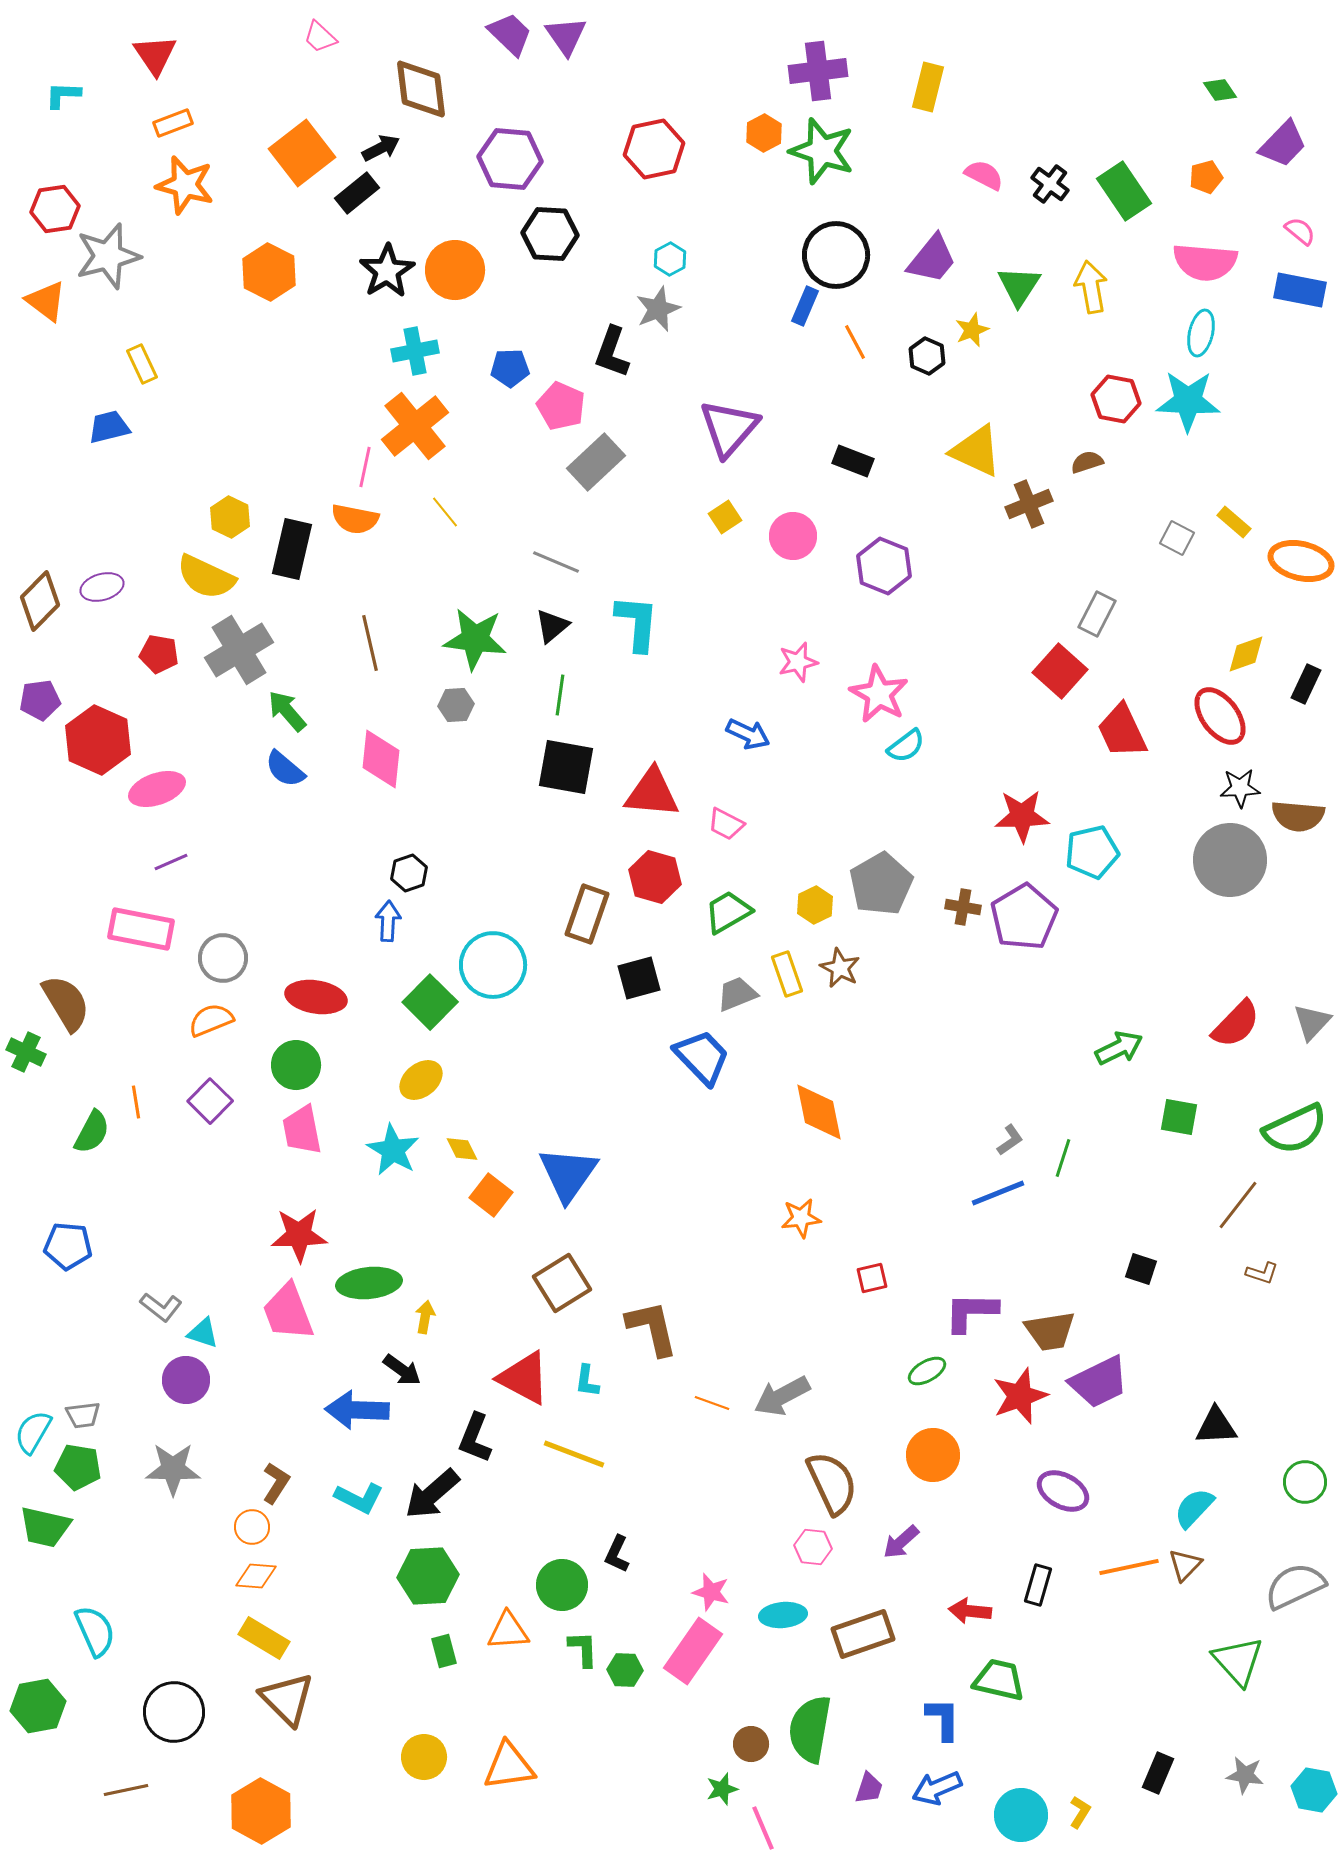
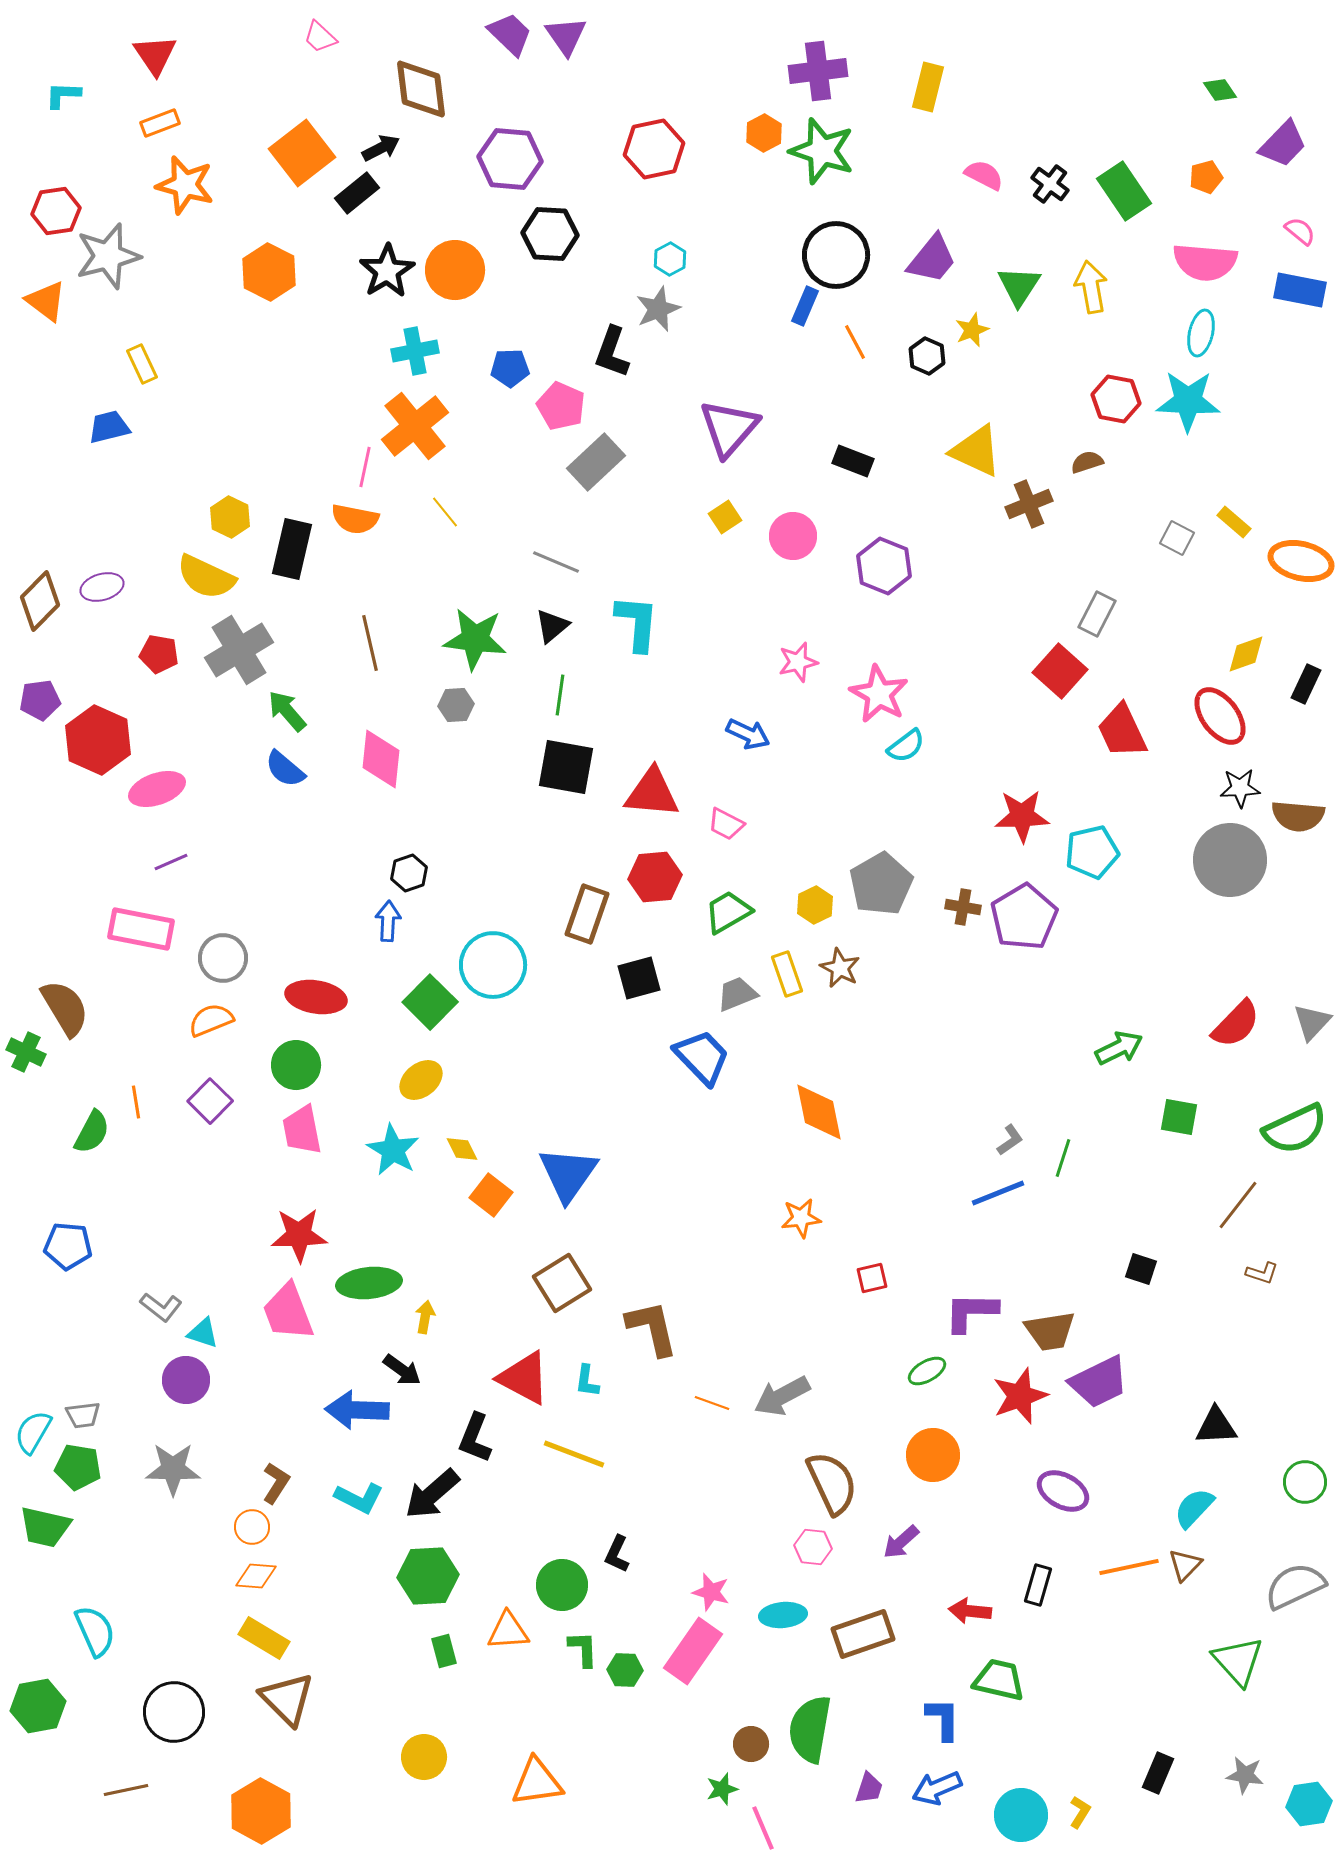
orange rectangle at (173, 123): moved 13 px left
red hexagon at (55, 209): moved 1 px right, 2 px down
red hexagon at (655, 877): rotated 21 degrees counterclockwise
brown semicircle at (66, 1003): moved 1 px left, 5 px down
orange triangle at (509, 1766): moved 28 px right, 16 px down
cyan hexagon at (1314, 1790): moved 5 px left, 14 px down; rotated 18 degrees counterclockwise
